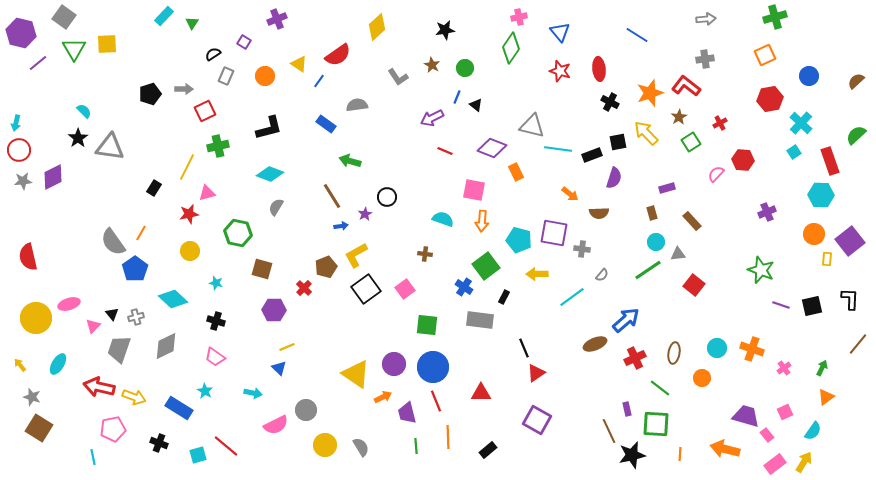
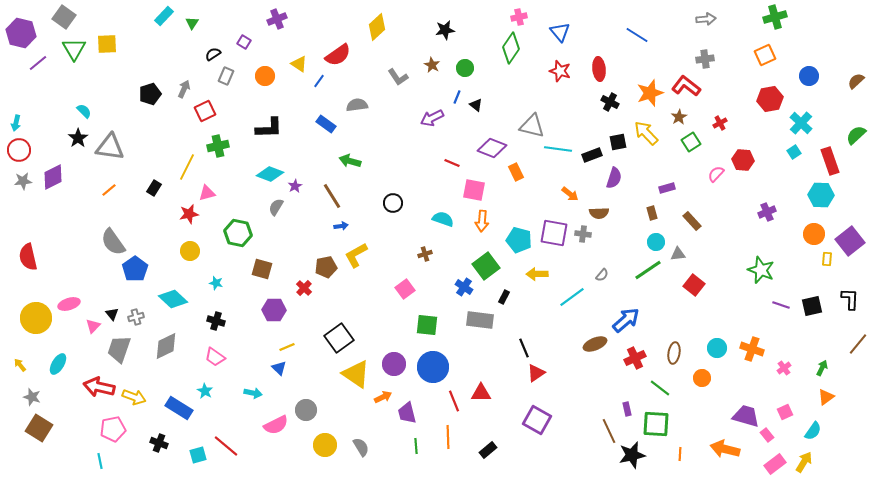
gray arrow at (184, 89): rotated 66 degrees counterclockwise
black L-shape at (269, 128): rotated 12 degrees clockwise
red line at (445, 151): moved 7 px right, 12 px down
black circle at (387, 197): moved 6 px right, 6 px down
purple star at (365, 214): moved 70 px left, 28 px up
orange line at (141, 233): moved 32 px left, 43 px up; rotated 21 degrees clockwise
gray cross at (582, 249): moved 1 px right, 15 px up
brown cross at (425, 254): rotated 24 degrees counterclockwise
brown pentagon at (326, 267): rotated 10 degrees clockwise
black square at (366, 289): moved 27 px left, 49 px down
red line at (436, 401): moved 18 px right
cyan line at (93, 457): moved 7 px right, 4 px down
